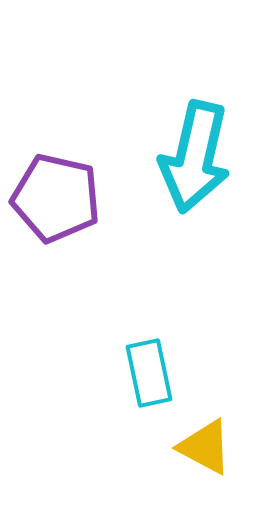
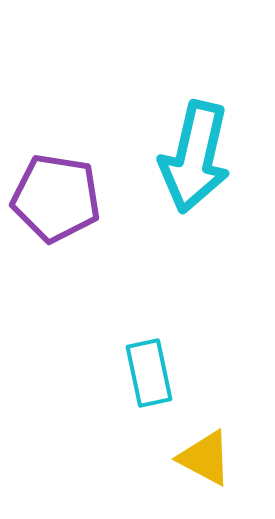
purple pentagon: rotated 4 degrees counterclockwise
yellow triangle: moved 11 px down
